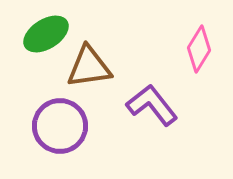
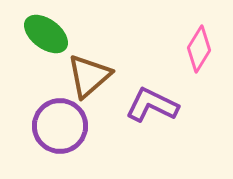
green ellipse: rotated 69 degrees clockwise
brown triangle: moved 9 px down; rotated 33 degrees counterclockwise
purple L-shape: rotated 26 degrees counterclockwise
